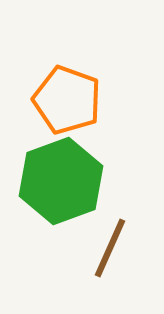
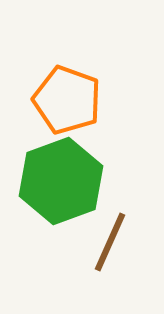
brown line: moved 6 px up
